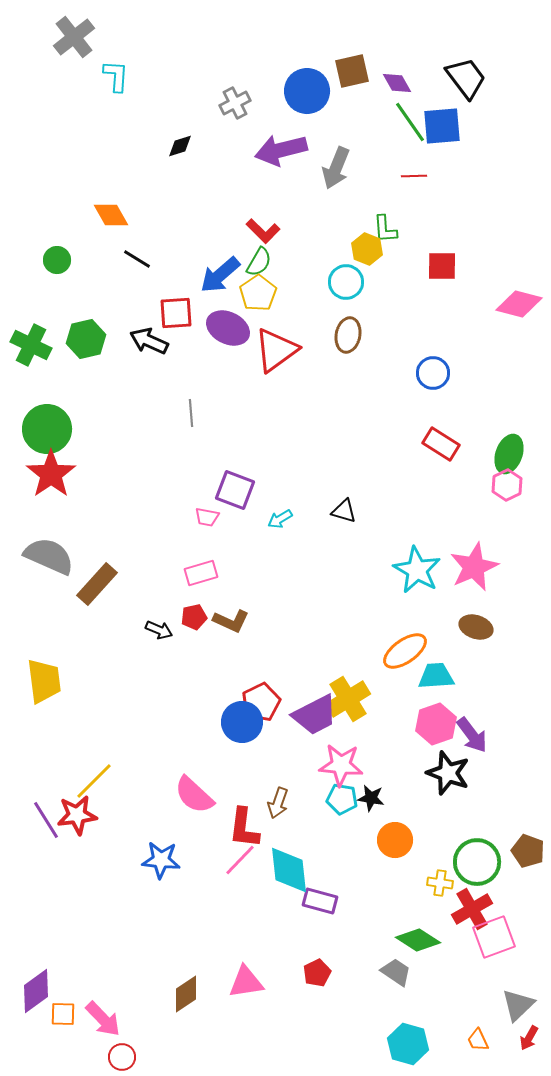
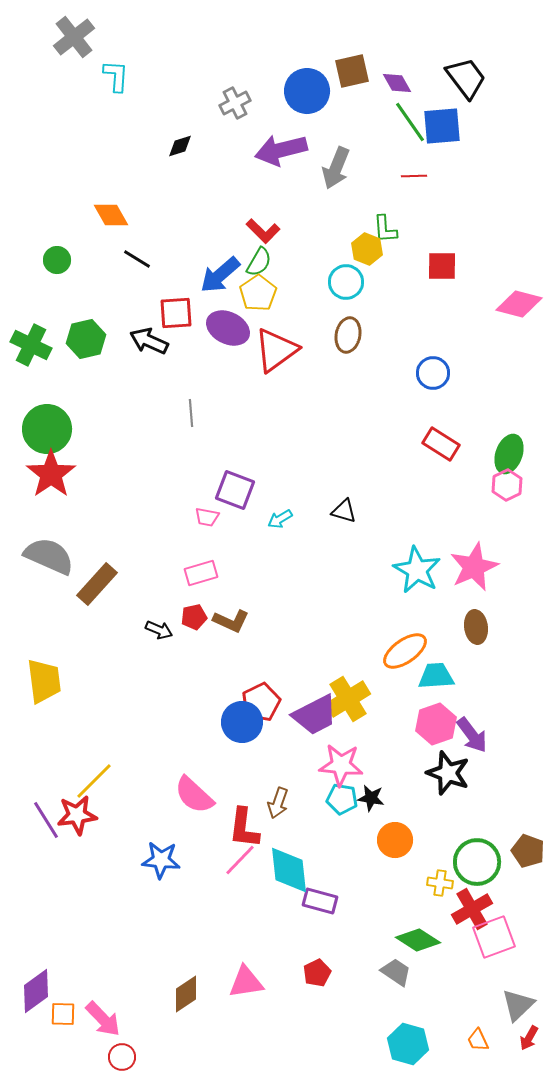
brown ellipse at (476, 627): rotated 64 degrees clockwise
